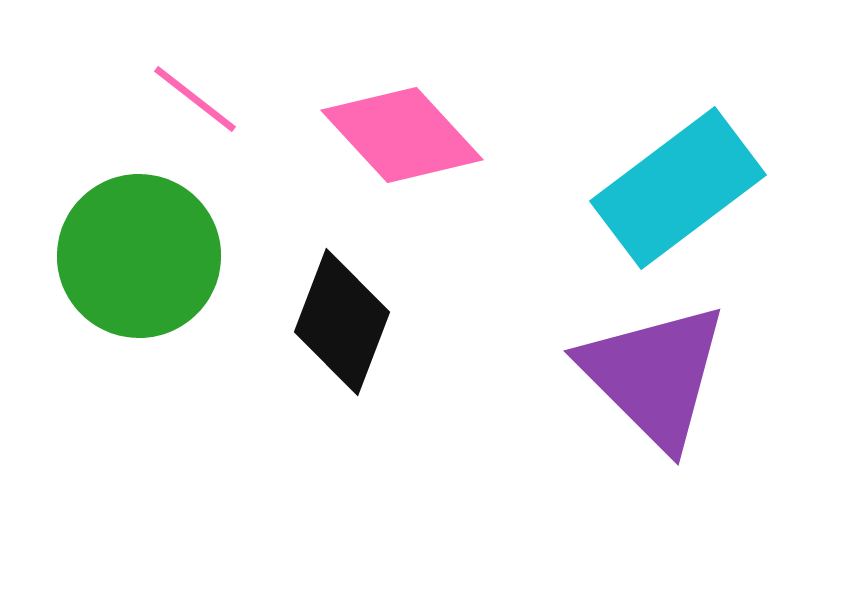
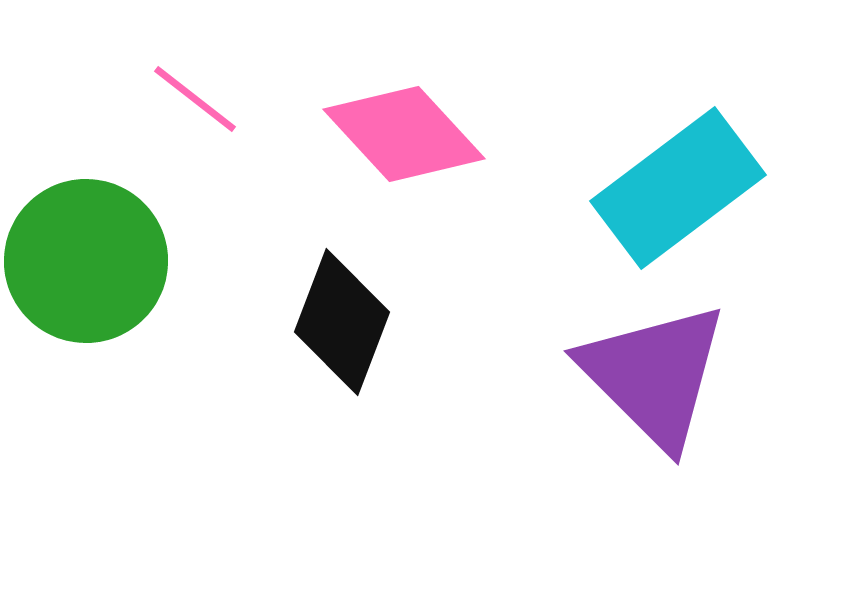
pink diamond: moved 2 px right, 1 px up
green circle: moved 53 px left, 5 px down
